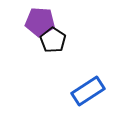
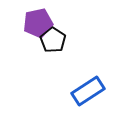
purple pentagon: moved 2 px left, 1 px down; rotated 16 degrees counterclockwise
